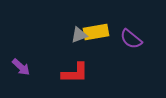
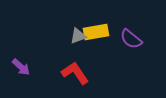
gray triangle: moved 1 px left, 1 px down
red L-shape: rotated 124 degrees counterclockwise
